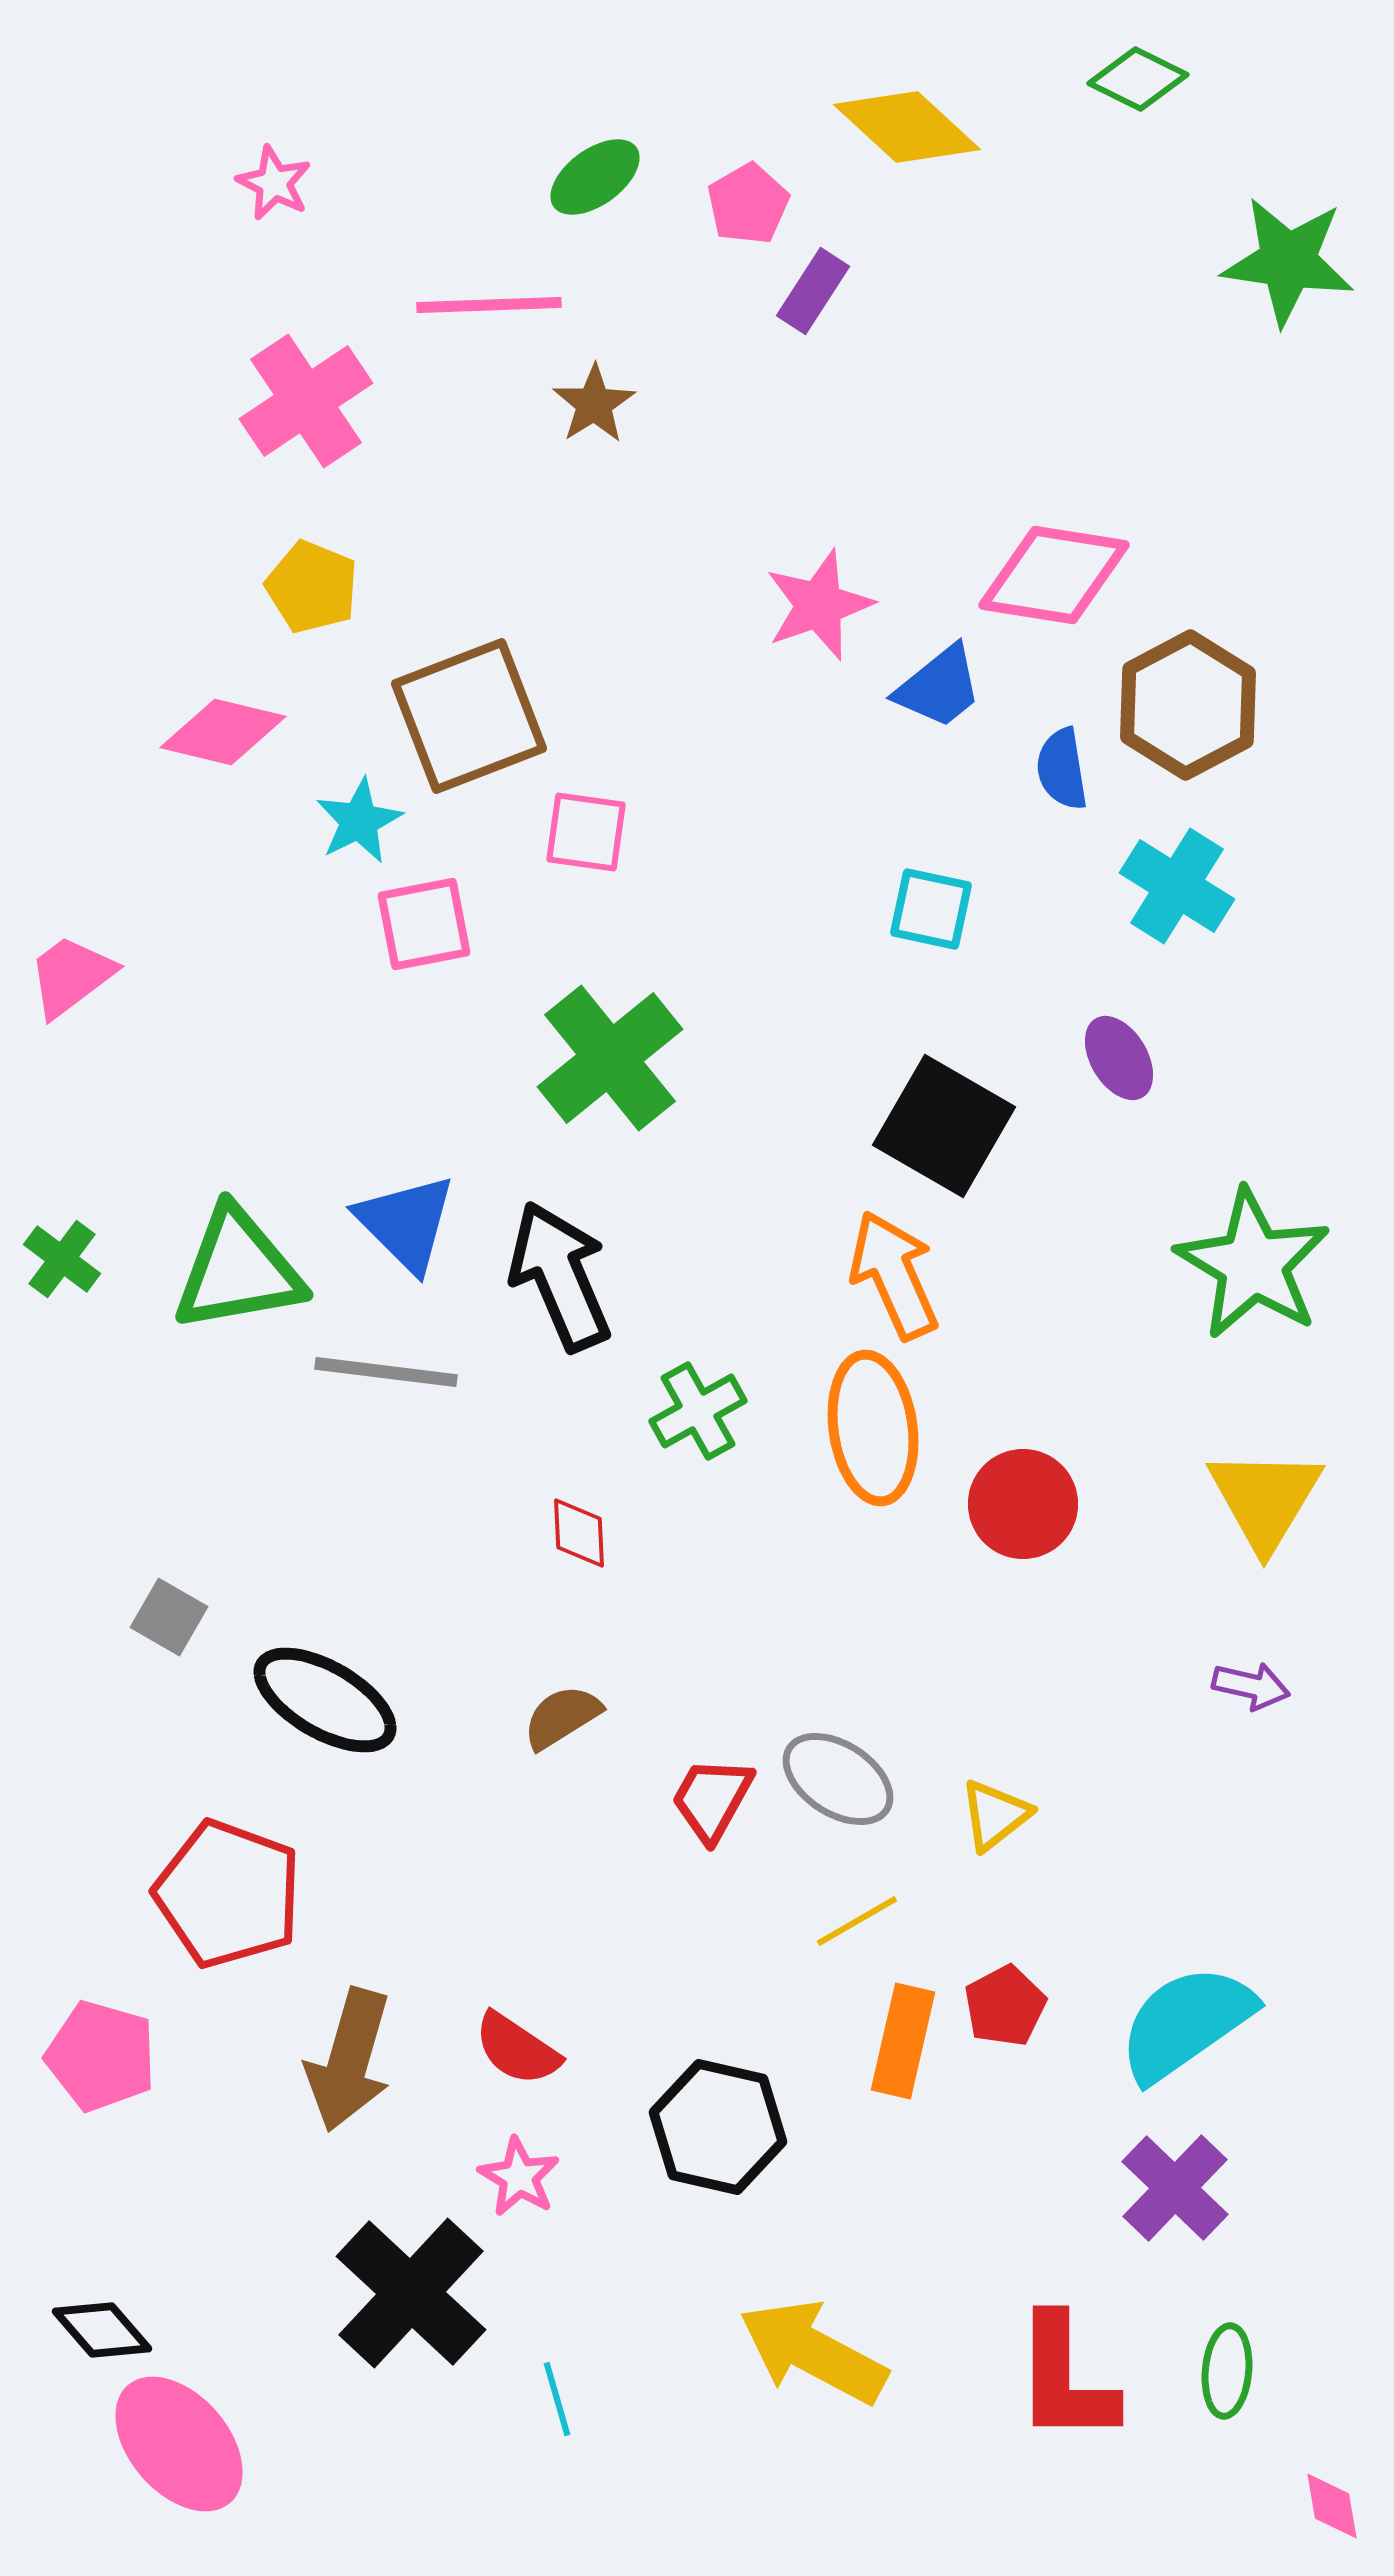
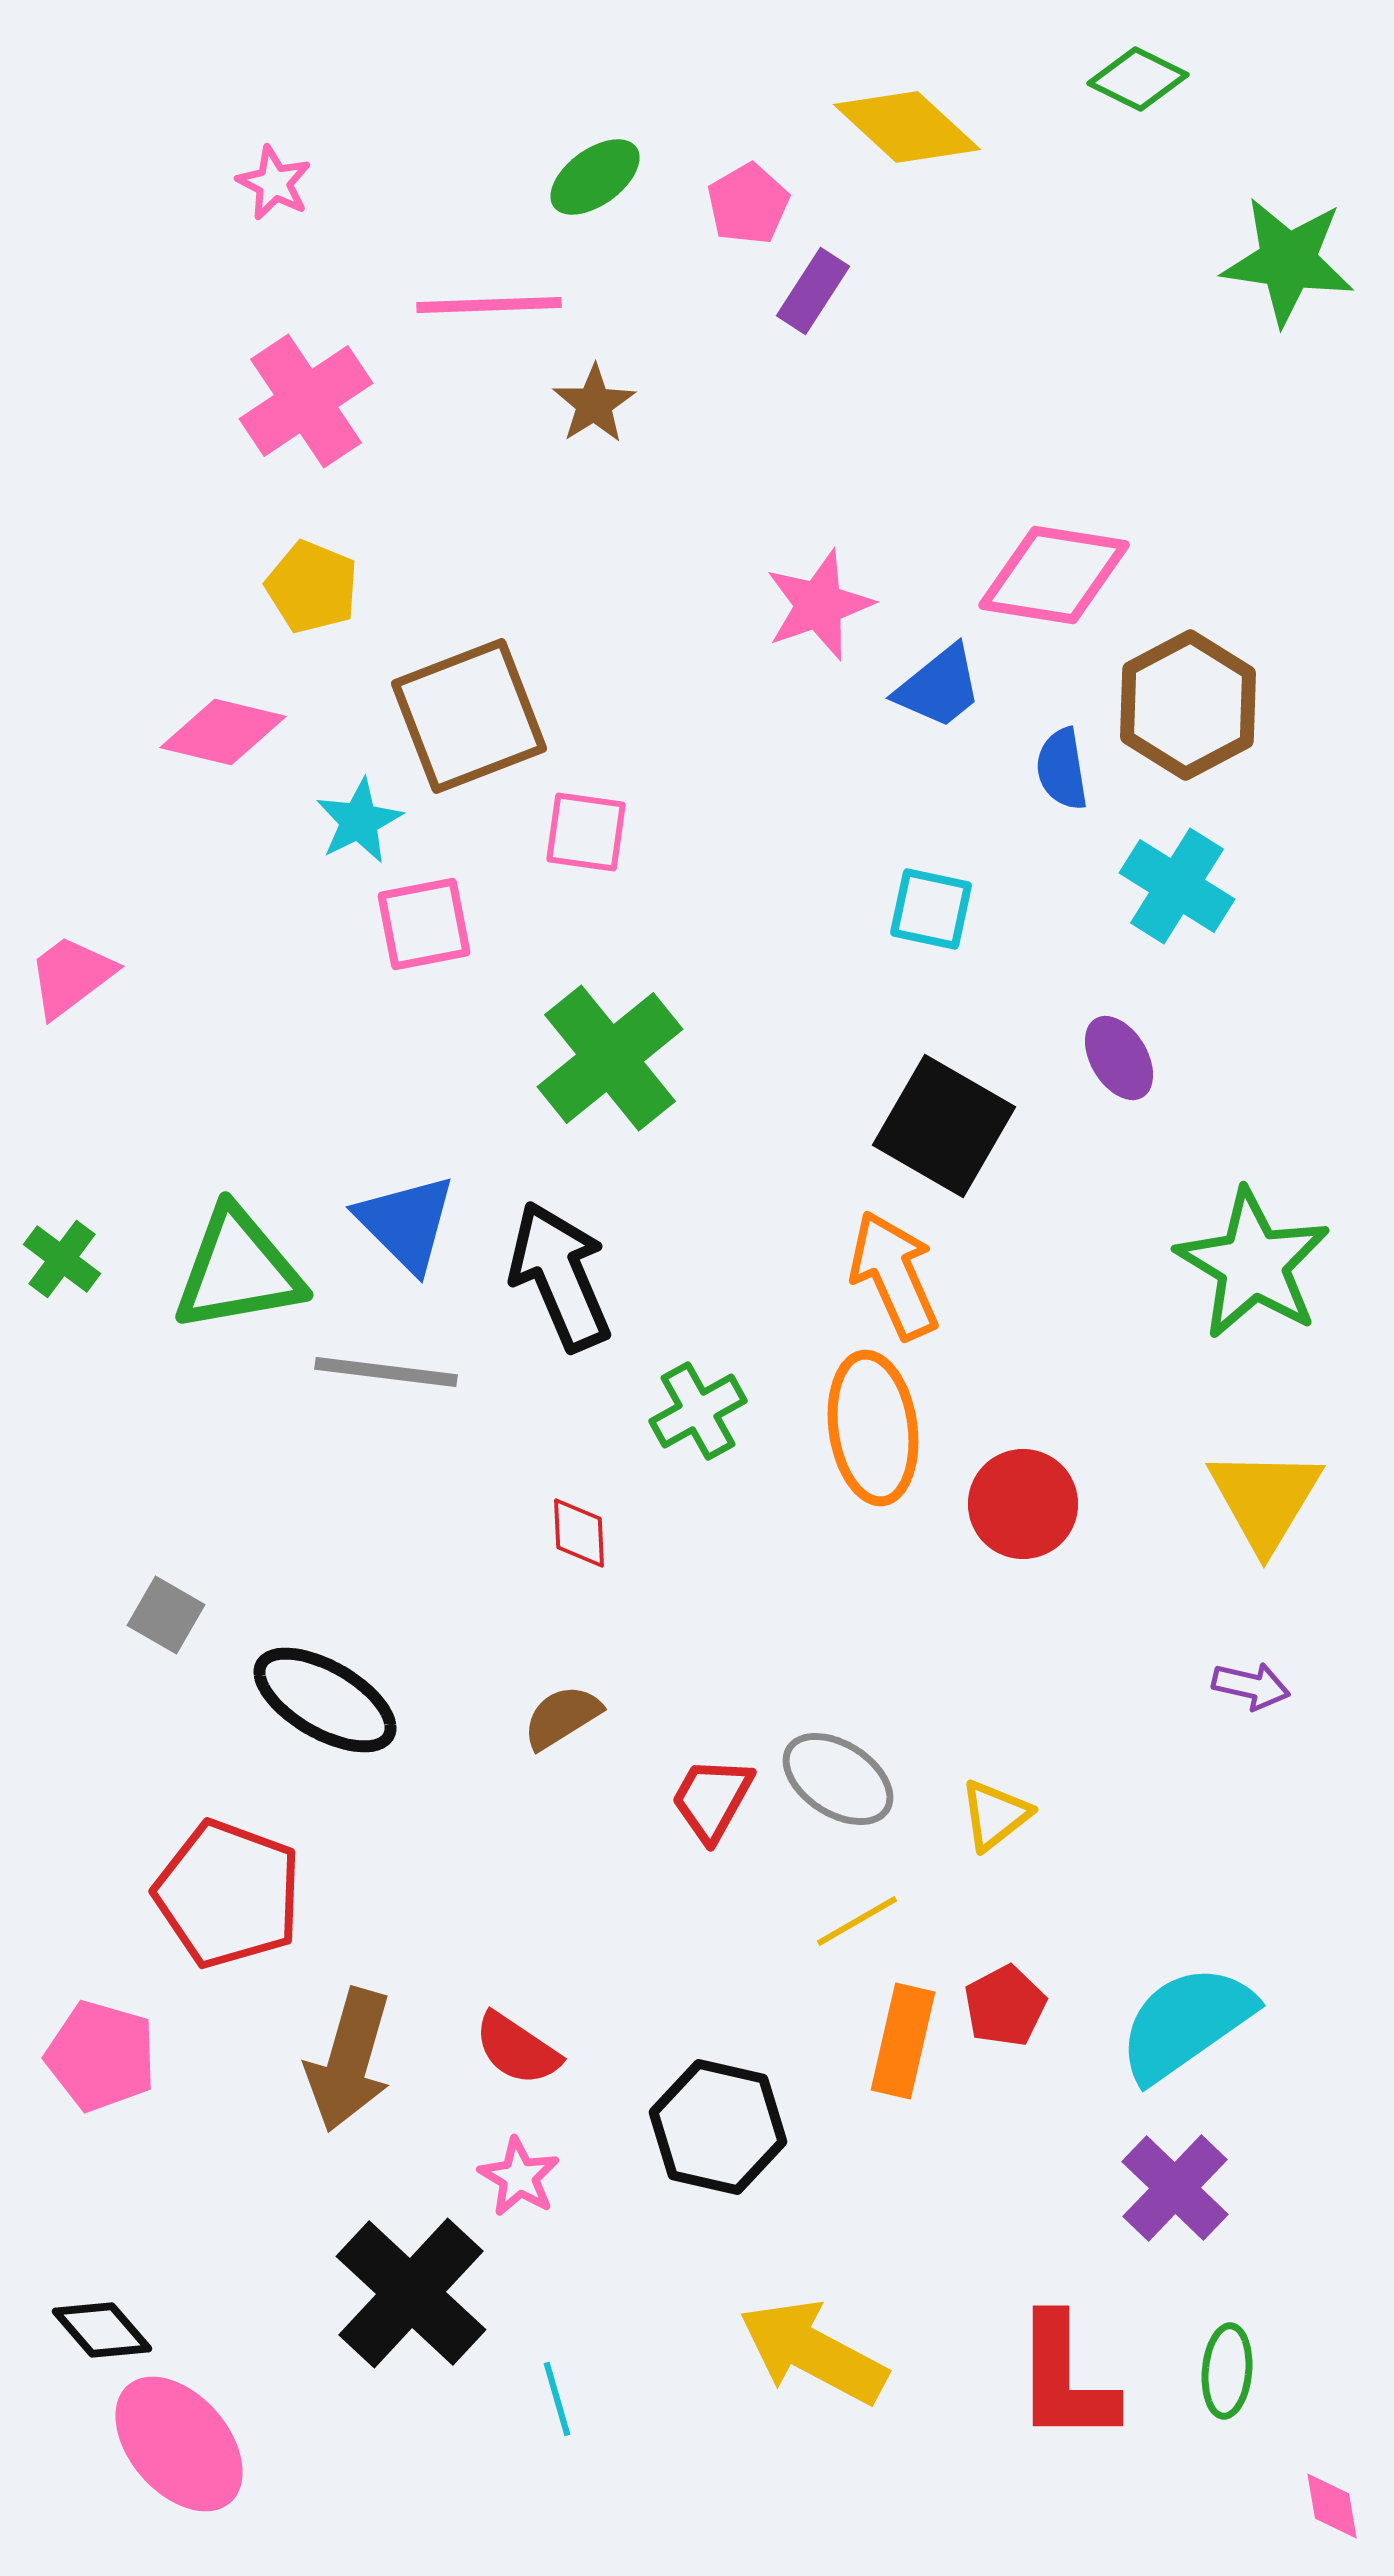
gray square at (169, 1617): moved 3 px left, 2 px up
